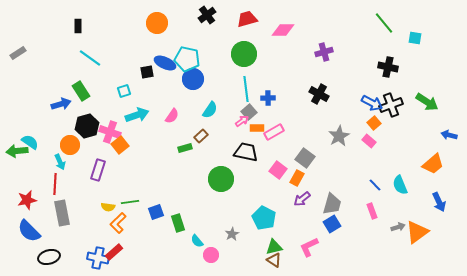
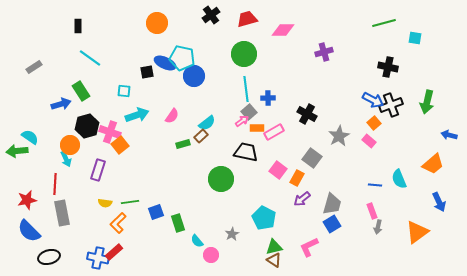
black cross at (207, 15): moved 4 px right
green line at (384, 23): rotated 65 degrees counterclockwise
gray rectangle at (18, 53): moved 16 px right, 14 px down
cyan pentagon at (187, 59): moved 5 px left, 1 px up
blue circle at (193, 79): moved 1 px right, 3 px up
cyan square at (124, 91): rotated 24 degrees clockwise
black cross at (319, 94): moved 12 px left, 20 px down
green arrow at (427, 102): rotated 70 degrees clockwise
blue arrow at (372, 103): moved 1 px right, 3 px up
cyan semicircle at (210, 110): moved 3 px left, 13 px down; rotated 18 degrees clockwise
cyan semicircle at (30, 142): moved 5 px up
green rectangle at (185, 148): moved 2 px left, 4 px up
gray square at (305, 158): moved 7 px right
cyan arrow at (60, 162): moved 6 px right, 3 px up
blue line at (375, 185): rotated 40 degrees counterclockwise
cyan semicircle at (400, 185): moved 1 px left, 6 px up
yellow semicircle at (108, 207): moved 3 px left, 4 px up
gray arrow at (398, 227): moved 20 px left; rotated 120 degrees clockwise
